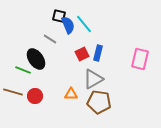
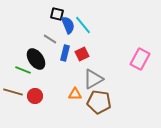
black square: moved 2 px left, 2 px up
cyan line: moved 1 px left, 1 px down
blue rectangle: moved 33 px left
pink rectangle: rotated 15 degrees clockwise
orange triangle: moved 4 px right
